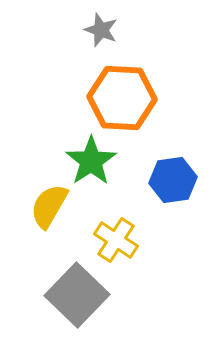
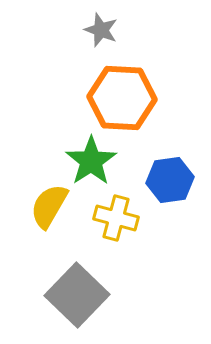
blue hexagon: moved 3 px left
yellow cross: moved 22 px up; rotated 18 degrees counterclockwise
